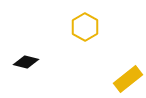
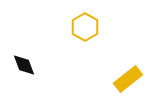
black diamond: moved 2 px left, 3 px down; rotated 55 degrees clockwise
